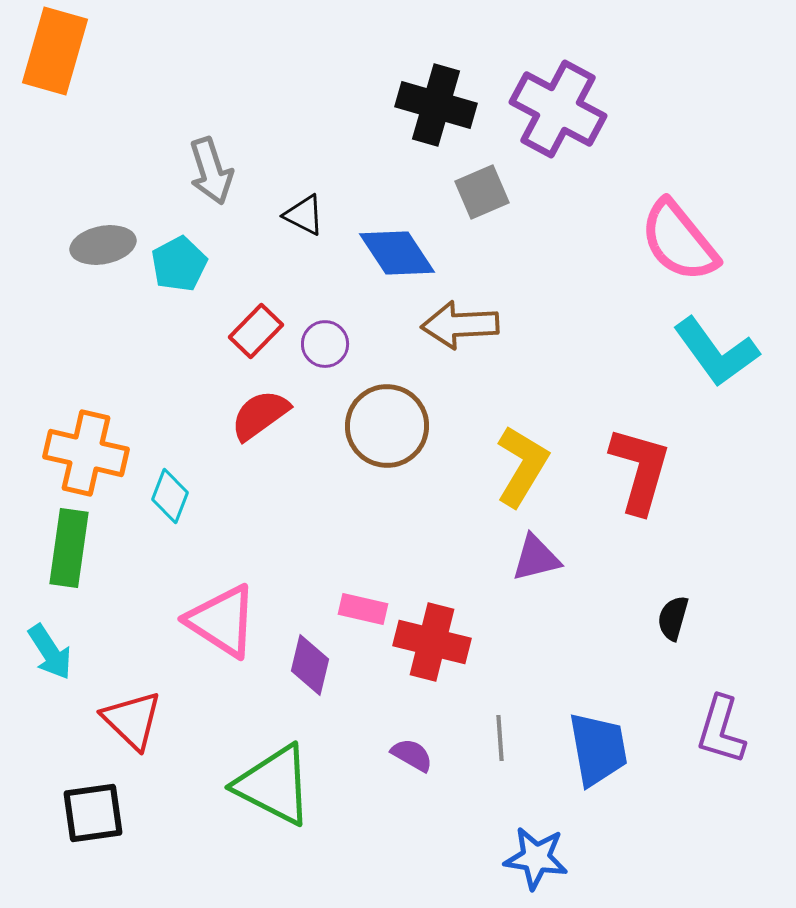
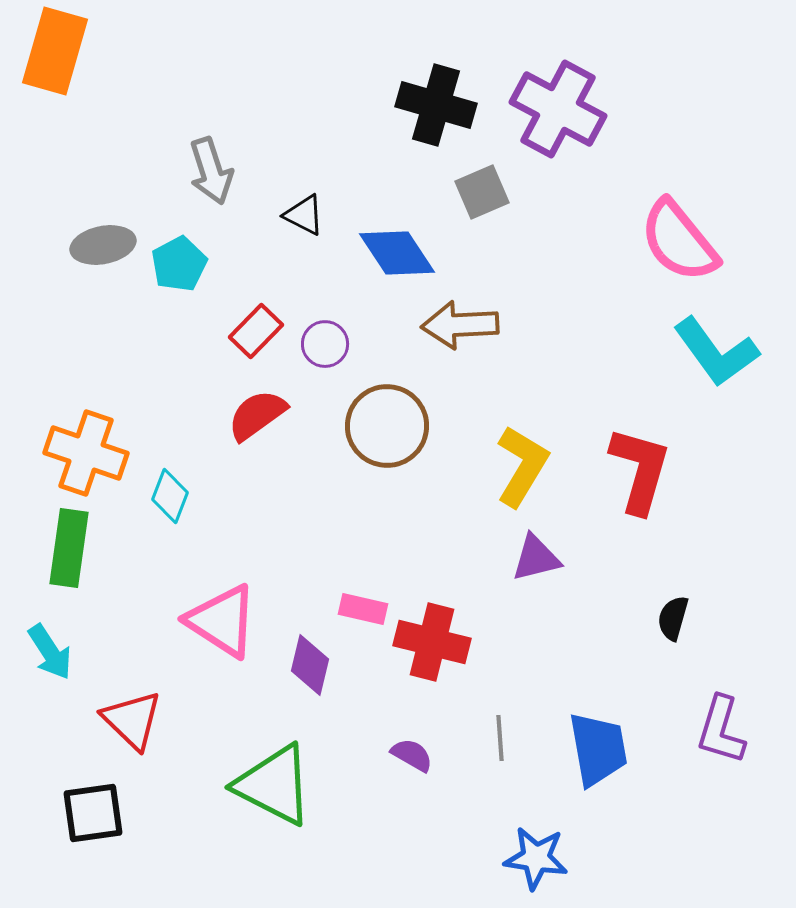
red semicircle: moved 3 px left
orange cross: rotated 6 degrees clockwise
